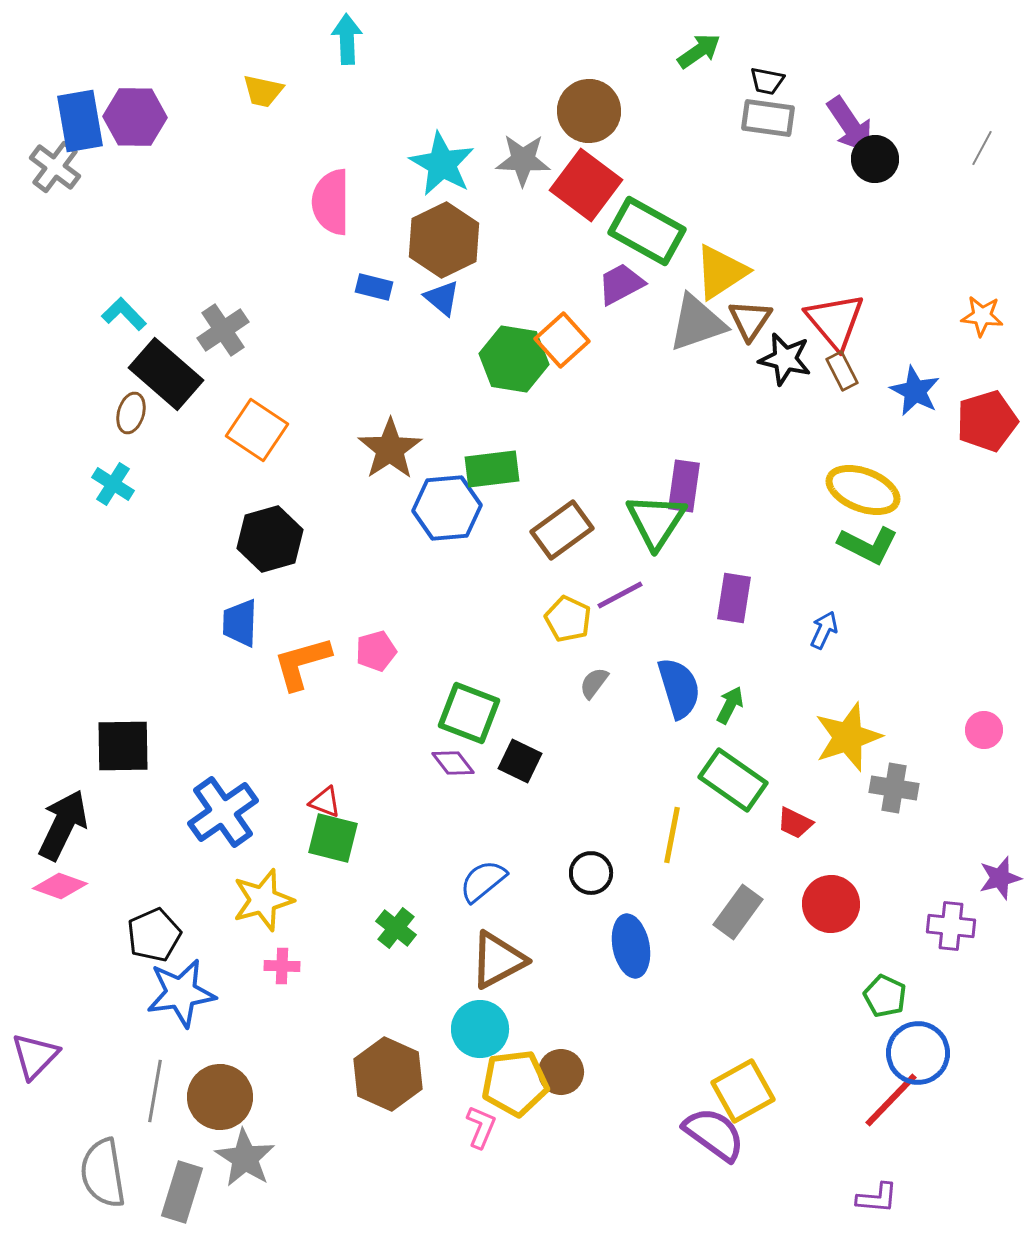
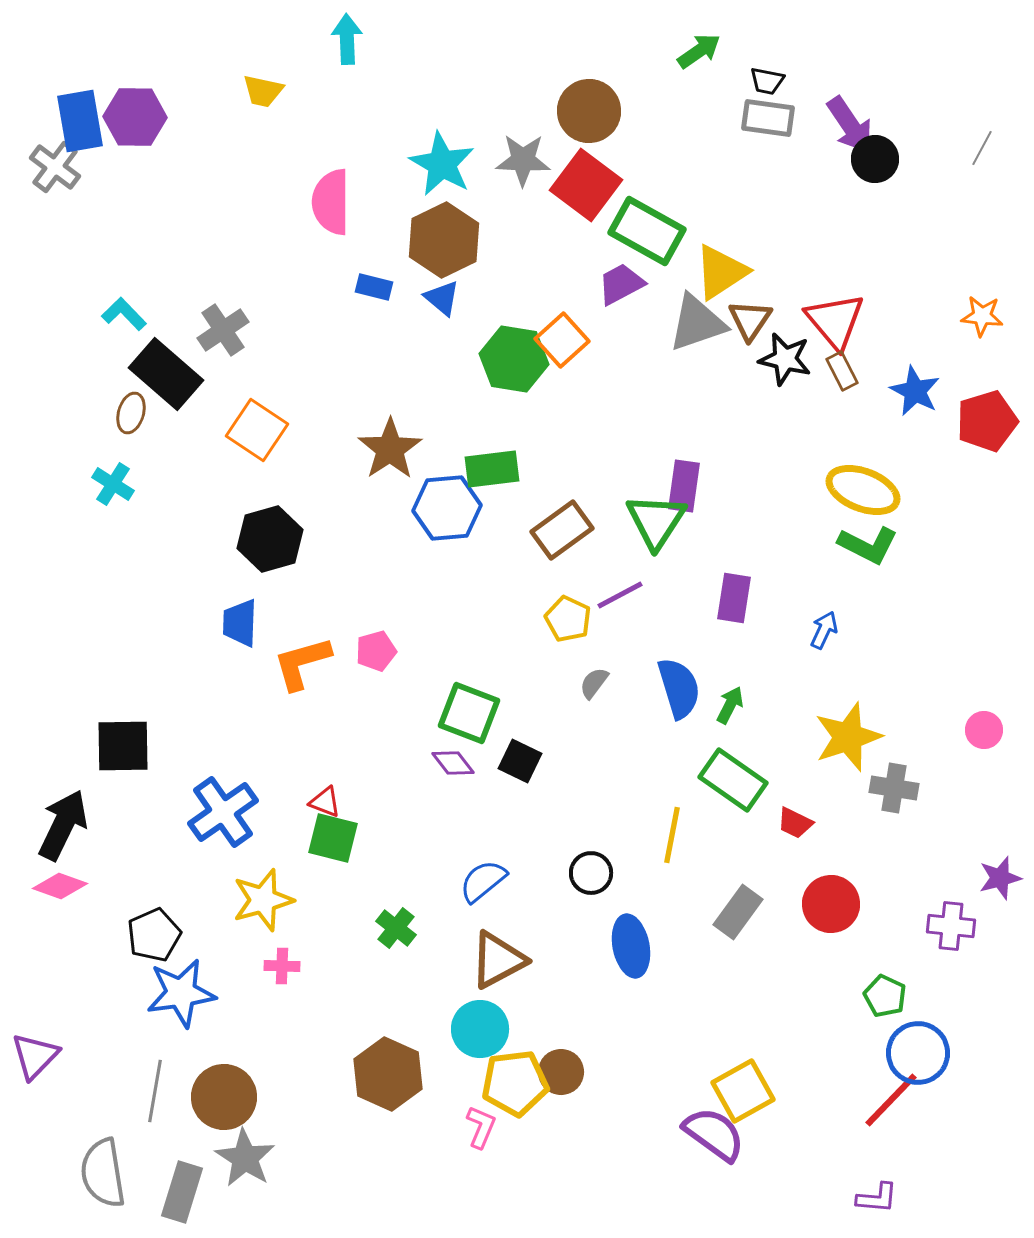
brown circle at (220, 1097): moved 4 px right
